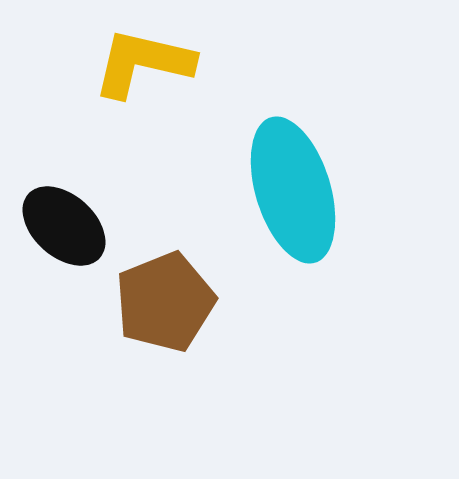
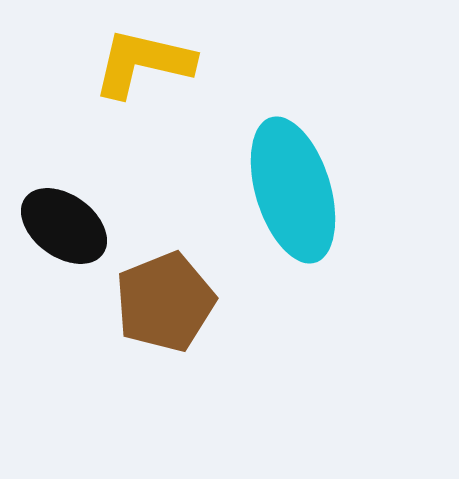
black ellipse: rotated 6 degrees counterclockwise
